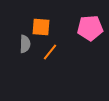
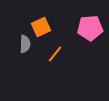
orange square: rotated 30 degrees counterclockwise
orange line: moved 5 px right, 2 px down
